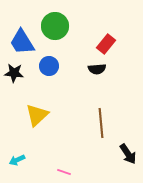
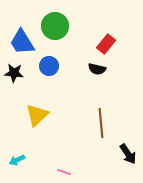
black semicircle: rotated 18 degrees clockwise
